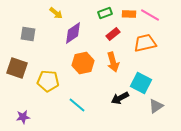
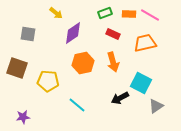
red rectangle: rotated 64 degrees clockwise
